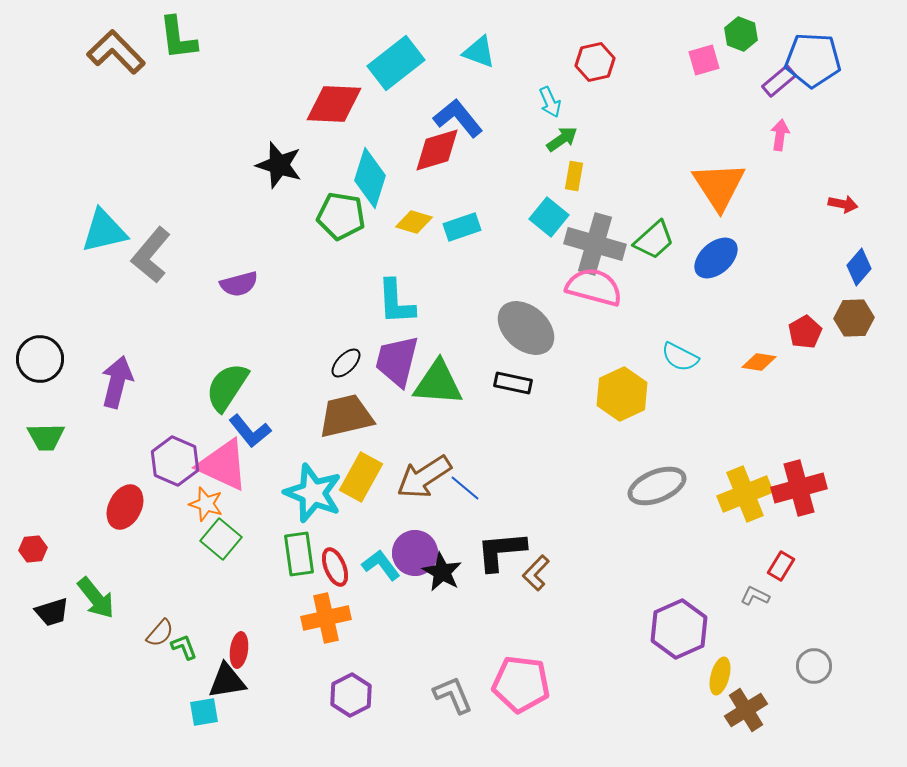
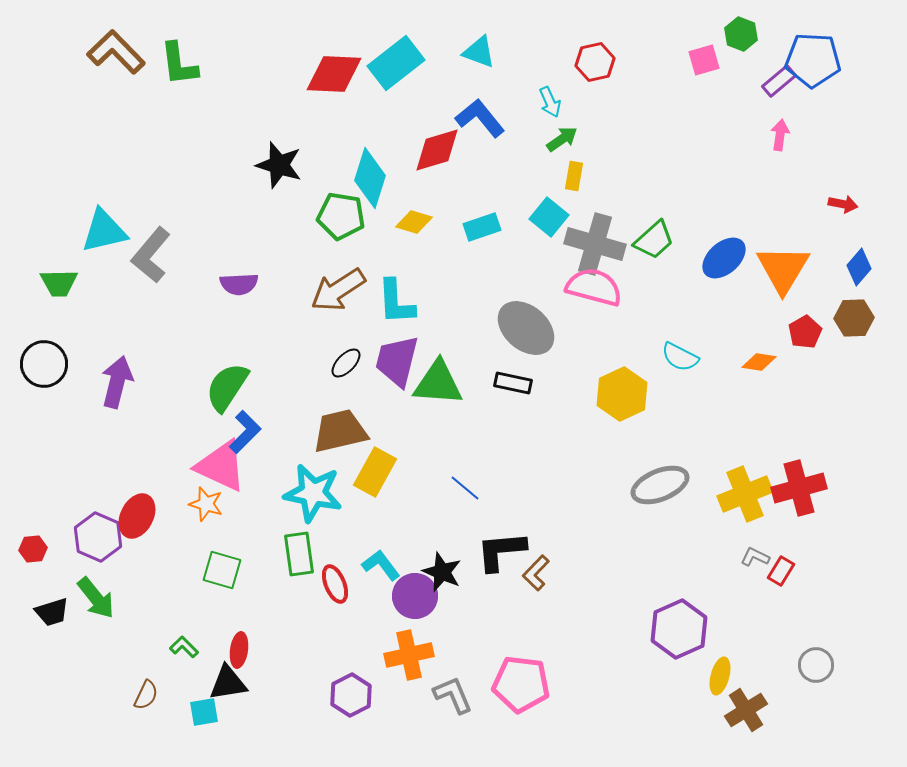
green L-shape at (178, 38): moved 1 px right, 26 px down
red diamond at (334, 104): moved 30 px up
blue L-shape at (458, 118): moved 22 px right
orange triangle at (719, 186): moved 64 px right, 83 px down; rotated 4 degrees clockwise
cyan rectangle at (462, 227): moved 20 px right
blue ellipse at (716, 258): moved 8 px right
purple semicircle at (239, 284): rotated 12 degrees clockwise
black circle at (40, 359): moved 4 px right, 5 px down
brown trapezoid at (346, 416): moved 6 px left, 15 px down
blue L-shape at (250, 431): moved 5 px left, 1 px down; rotated 96 degrees counterclockwise
green trapezoid at (46, 437): moved 13 px right, 154 px up
purple hexagon at (175, 461): moved 77 px left, 76 px down
pink triangle at (223, 465): moved 2 px left, 1 px down
yellow rectangle at (361, 477): moved 14 px right, 5 px up
brown arrow at (424, 477): moved 86 px left, 187 px up
gray ellipse at (657, 486): moved 3 px right, 1 px up
cyan star at (313, 493): rotated 10 degrees counterclockwise
red ellipse at (125, 507): moved 12 px right, 9 px down
green square at (221, 539): moved 1 px right, 31 px down; rotated 24 degrees counterclockwise
purple circle at (415, 553): moved 43 px down
red rectangle at (781, 566): moved 5 px down
red ellipse at (335, 567): moved 17 px down
black star at (442, 572): rotated 6 degrees counterclockwise
gray L-shape at (755, 596): moved 39 px up
orange cross at (326, 618): moved 83 px right, 37 px down
brown semicircle at (160, 633): moved 14 px left, 62 px down; rotated 16 degrees counterclockwise
green L-shape at (184, 647): rotated 24 degrees counterclockwise
gray circle at (814, 666): moved 2 px right, 1 px up
black triangle at (227, 681): moved 1 px right, 2 px down
